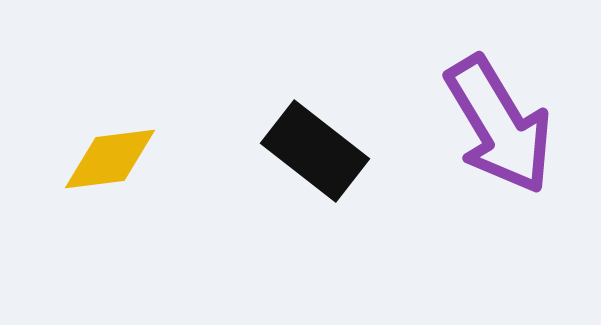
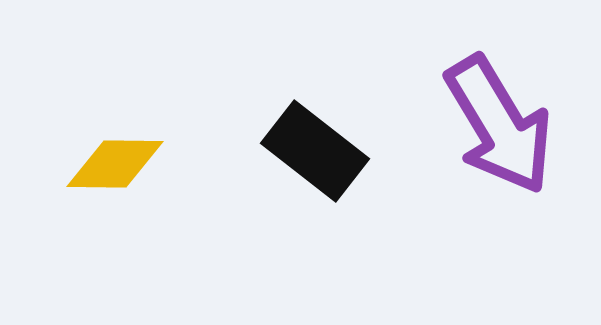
yellow diamond: moved 5 px right, 5 px down; rotated 8 degrees clockwise
